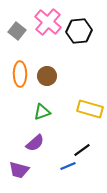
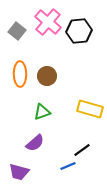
purple trapezoid: moved 2 px down
